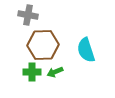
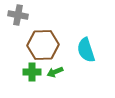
gray cross: moved 10 px left
